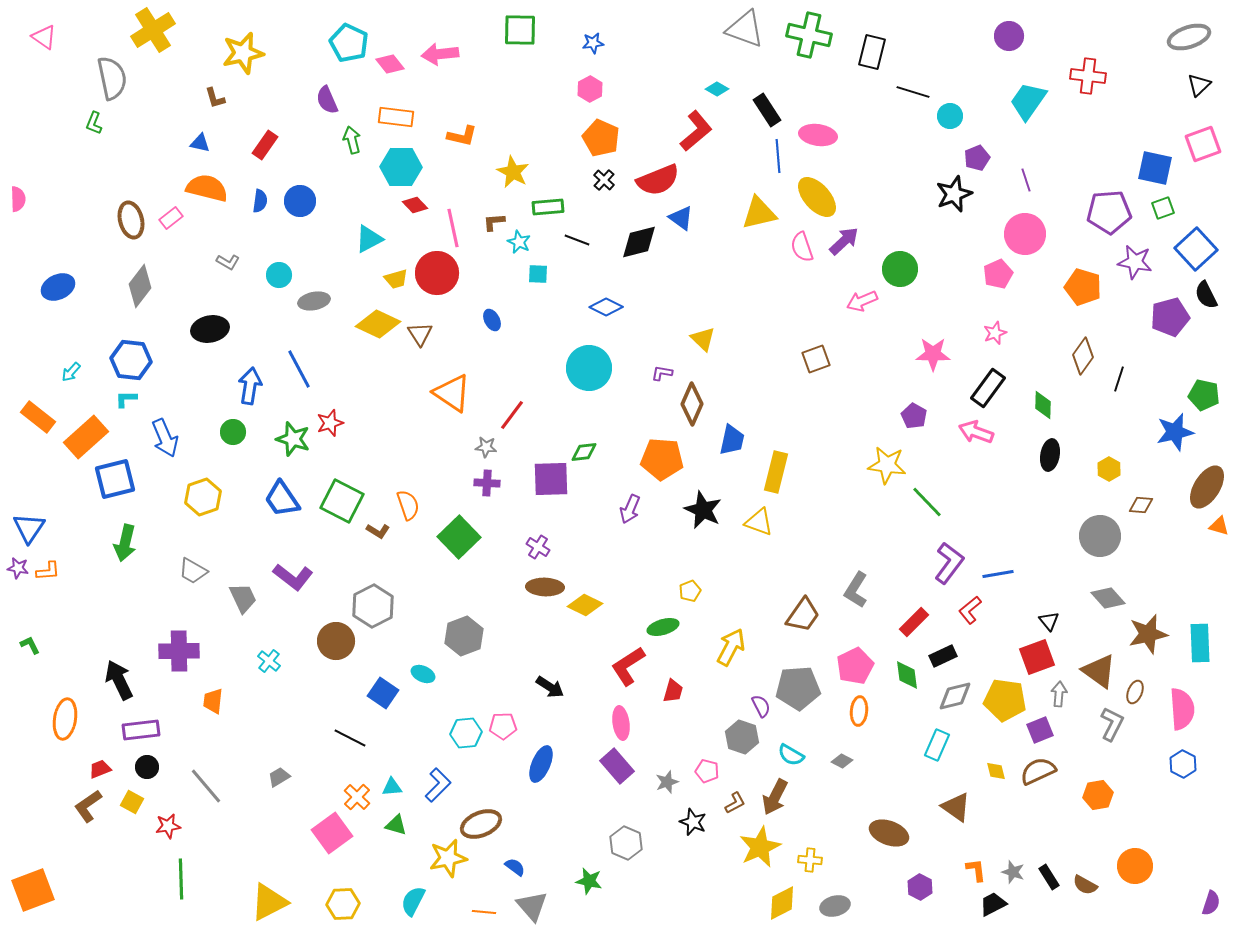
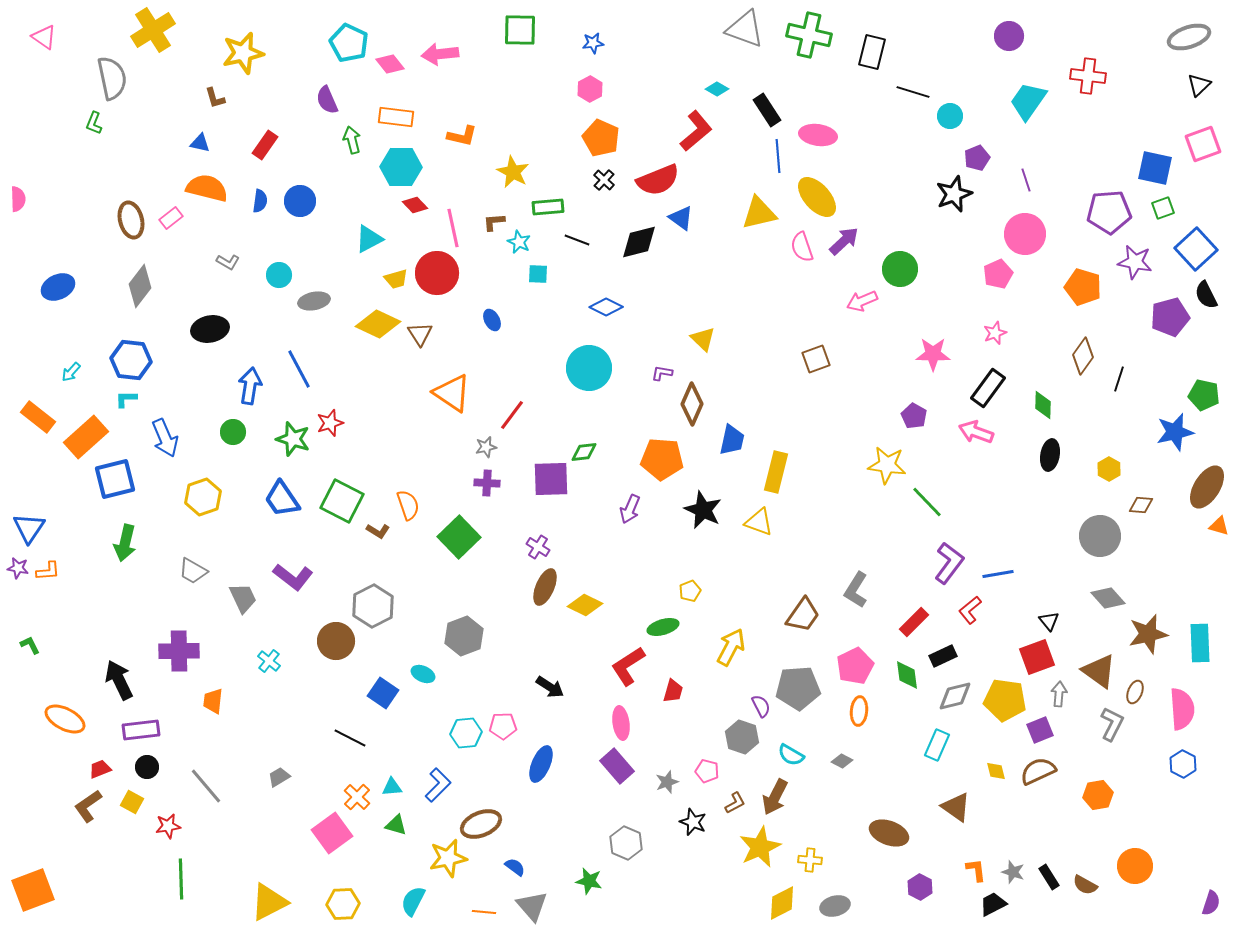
gray star at (486, 447): rotated 20 degrees counterclockwise
brown ellipse at (545, 587): rotated 69 degrees counterclockwise
orange ellipse at (65, 719): rotated 72 degrees counterclockwise
